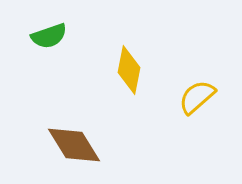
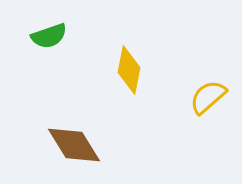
yellow semicircle: moved 11 px right
